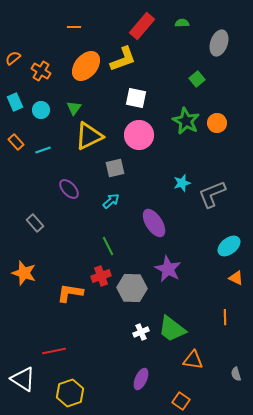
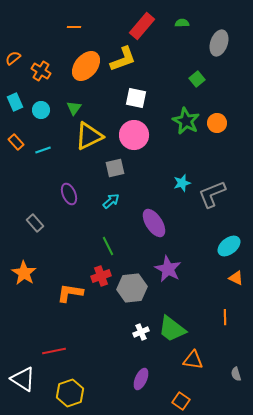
pink circle at (139, 135): moved 5 px left
purple ellipse at (69, 189): moved 5 px down; rotated 20 degrees clockwise
orange star at (24, 273): rotated 15 degrees clockwise
gray hexagon at (132, 288): rotated 8 degrees counterclockwise
